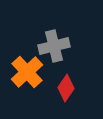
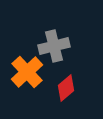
red diamond: rotated 16 degrees clockwise
